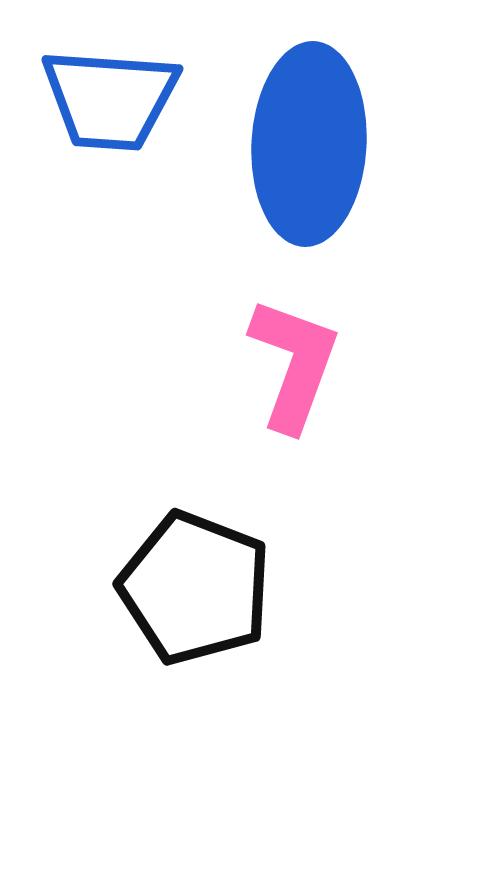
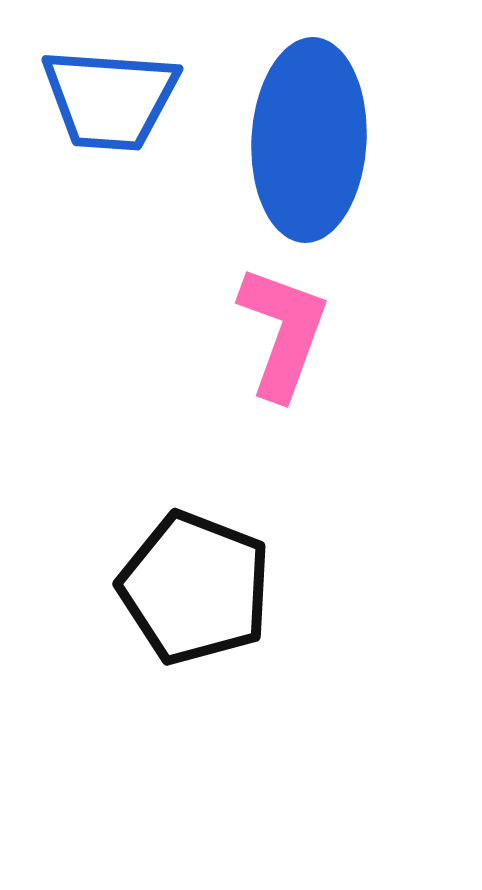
blue ellipse: moved 4 px up
pink L-shape: moved 11 px left, 32 px up
